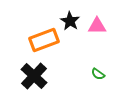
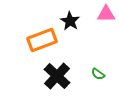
pink triangle: moved 9 px right, 12 px up
orange rectangle: moved 2 px left
black cross: moved 23 px right
